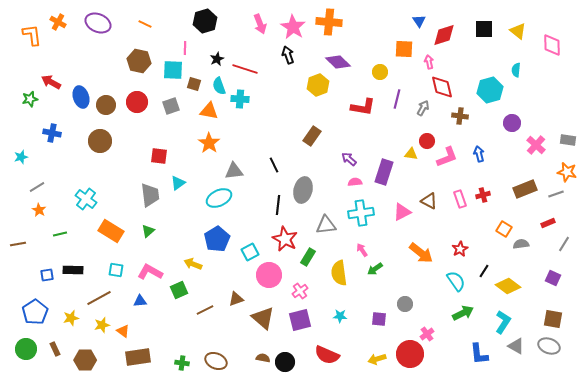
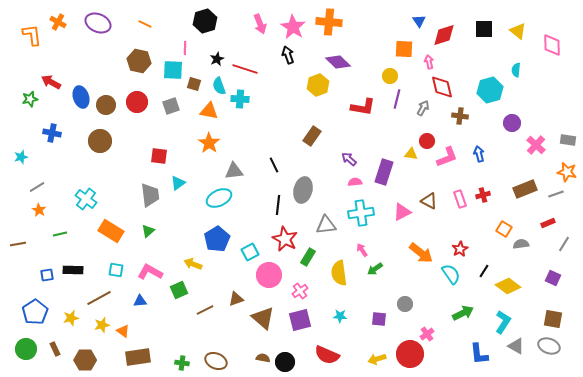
yellow circle at (380, 72): moved 10 px right, 4 px down
cyan semicircle at (456, 281): moved 5 px left, 7 px up
